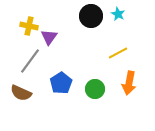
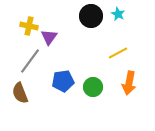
blue pentagon: moved 2 px right, 2 px up; rotated 25 degrees clockwise
green circle: moved 2 px left, 2 px up
brown semicircle: moved 1 px left; rotated 45 degrees clockwise
